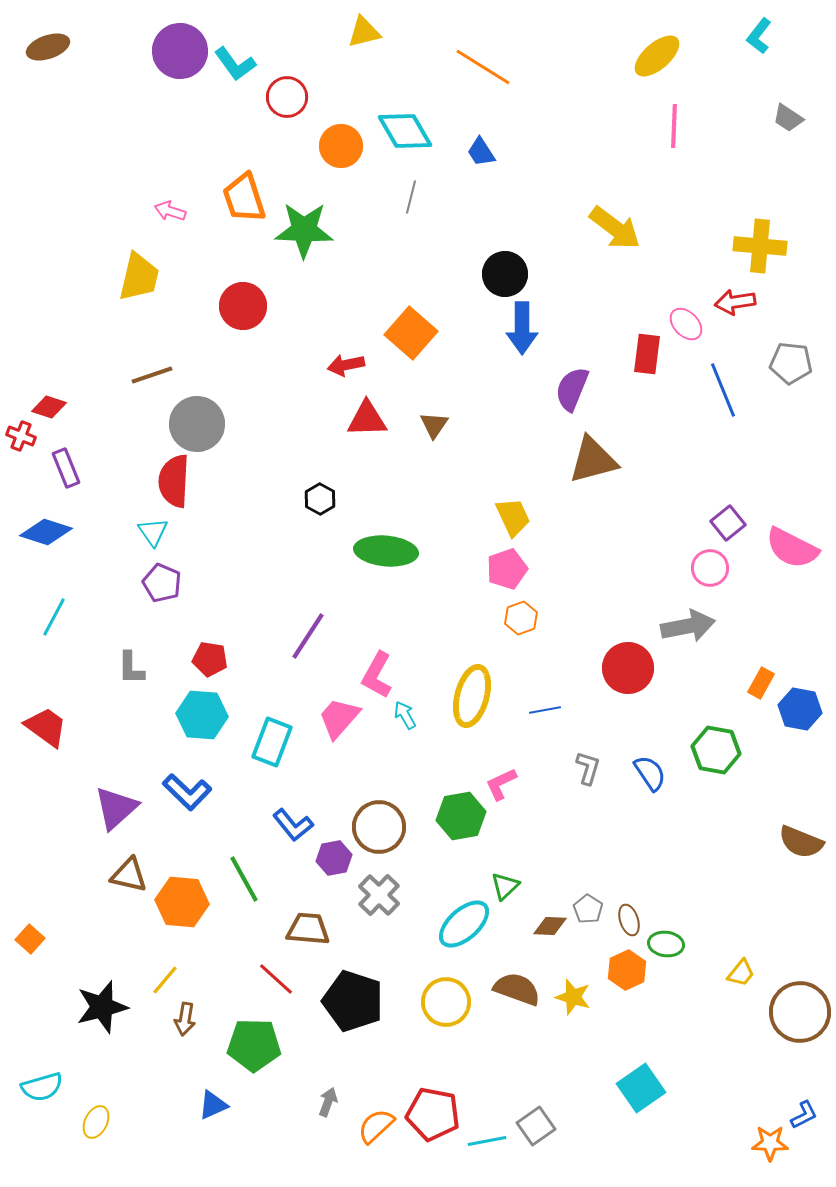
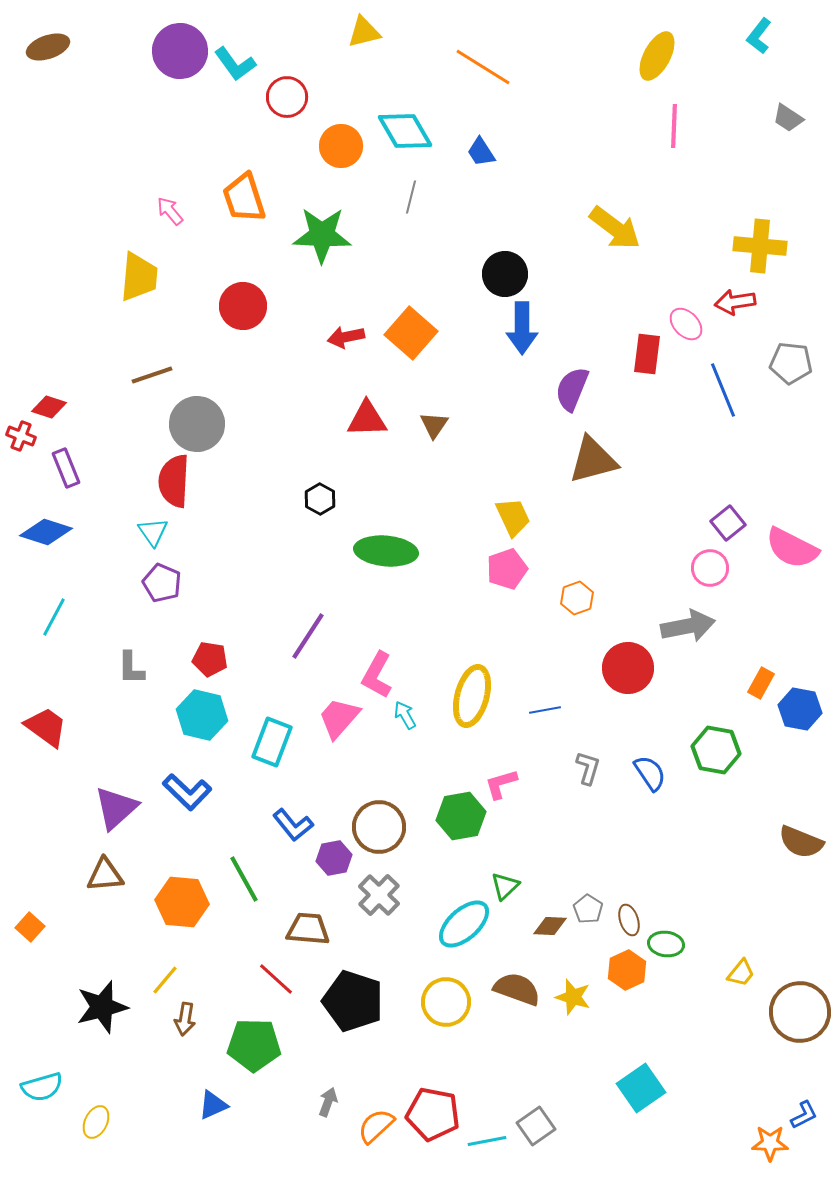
yellow ellipse at (657, 56): rotated 21 degrees counterclockwise
pink arrow at (170, 211): rotated 32 degrees clockwise
green star at (304, 230): moved 18 px right, 5 px down
yellow trapezoid at (139, 277): rotated 8 degrees counterclockwise
red arrow at (346, 365): moved 28 px up
orange hexagon at (521, 618): moved 56 px right, 20 px up
cyan hexagon at (202, 715): rotated 9 degrees clockwise
pink L-shape at (501, 784): rotated 9 degrees clockwise
brown triangle at (129, 875): moved 24 px left; rotated 18 degrees counterclockwise
orange square at (30, 939): moved 12 px up
